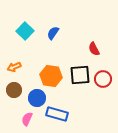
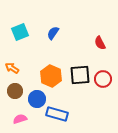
cyan square: moved 5 px left, 1 px down; rotated 24 degrees clockwise
red semicircle: moved 6 px right, 6 px up
orange arrow: moved 2 px left, 1 px down; rotated 56 degrees clockwise
orange hexagon: rotated 15 degrees clockwise
brown circle: moved 1 px right, 1 px down
blue circle: moved 1 px down
pink semicircle: moved 7 px left; rotated 48 degrees clockwise
